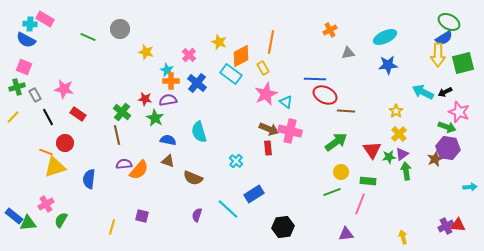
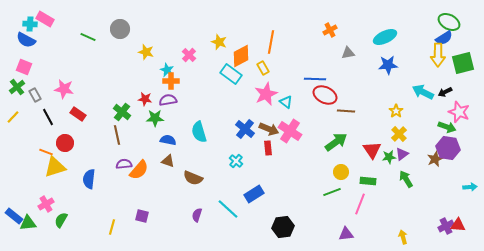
blue cross at (197, 83): moved 48 px right, 46 px down
green cross at (17, 87): rotated 21 degrees counterclockwise
green star at (155, 118): rotated 30 degrees counterclockwise
pink cross at (290, 131): rotated 20 degrees clockwise
green arrow at (406, 171): moved 8 px down; rotated 24 degrees counterclockwise
